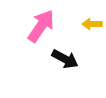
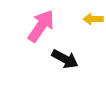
yellow arrow: moved 1 px right, 5 px up
